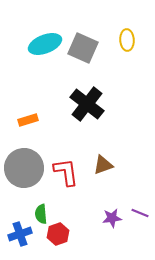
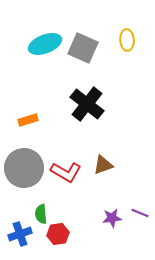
red L-shape: rotated 128 degrees clockwise
red hexagon: rotated 10 degrees clockwise
